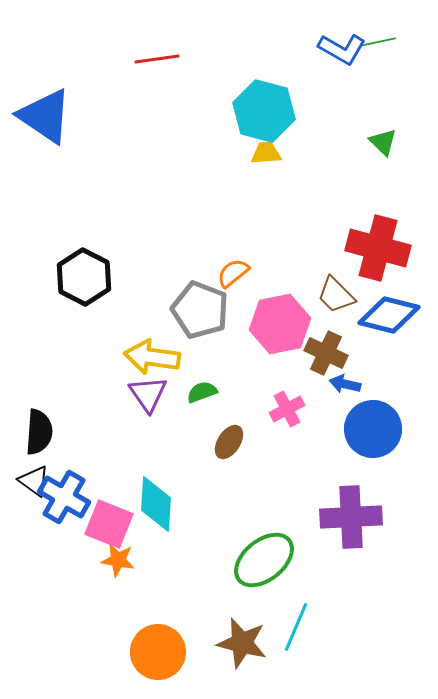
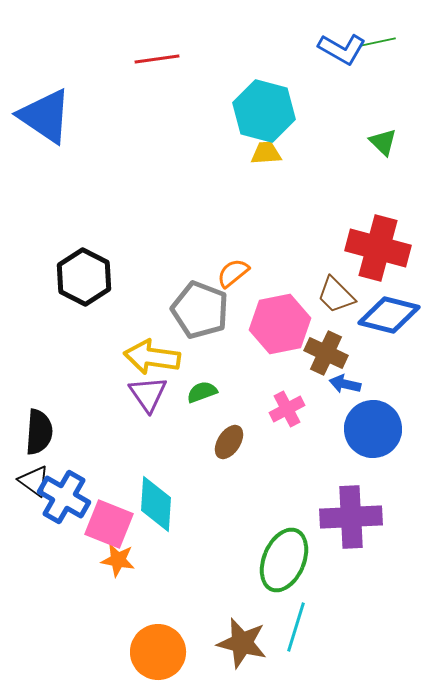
green ellipse: moved 20 px right; rotated 28 degrees counterclockwise
cyan line: rotated 6 degrees counterclockwise
